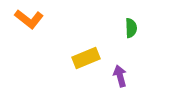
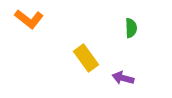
yellow rectangle: rotated 76 degrees clockwise
purple arrow: moved 3 px right, 2 px down; rotated 60 degrees counterclockwise
